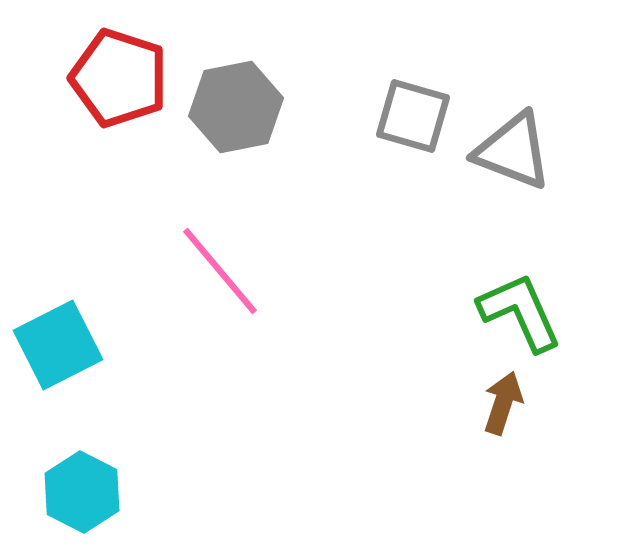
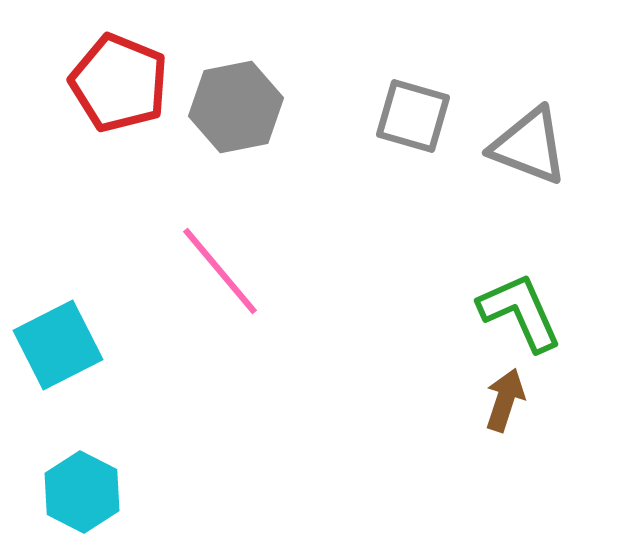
red pentagon: moved 5 px down; rotated 4 degrees clockwise
gray triangle: moved 16 px right, 5 px up
brown arrow: moved 2 px right, 3 px up
